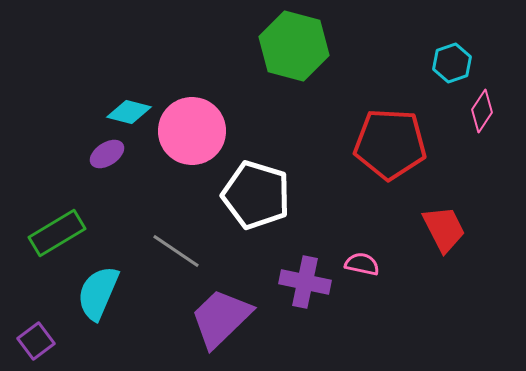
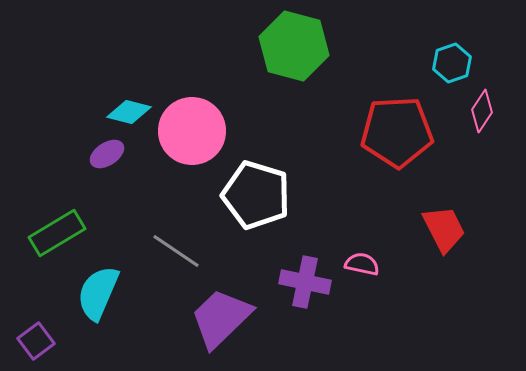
red pentagon: moved 7 px right, 12 px up; rotated 6 degrees counterclockwise
